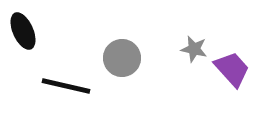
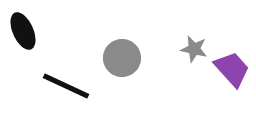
black line: rotated 12 degrees clockwise
